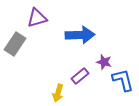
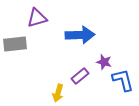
gray rectangle: rotated 50 degrees clockwise
